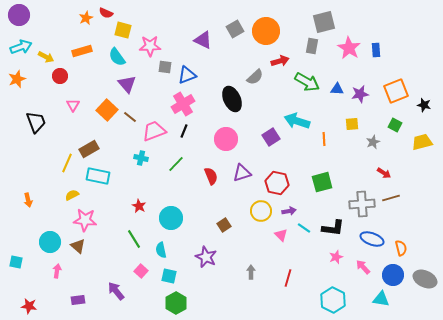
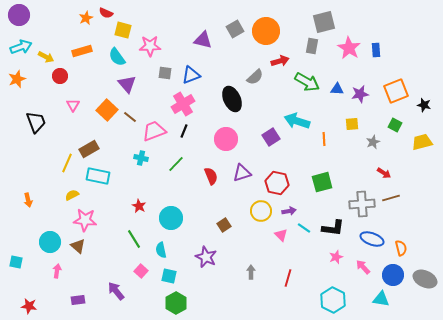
purple triangle at (203, 40): rotated 12 degrees counterclockwise
gray square at (165, 67): moved 6 px down
blue triangle at (187, 75): moved 4 px right
